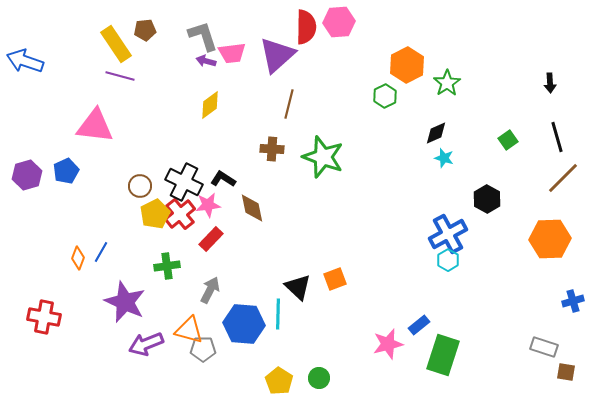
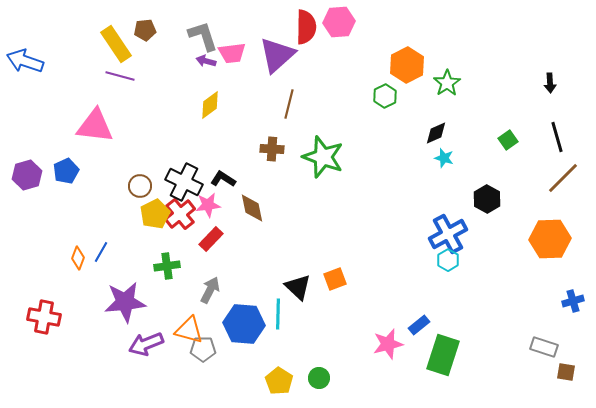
purple star at (125, 302): rotated 30 degrees counterclockwise
